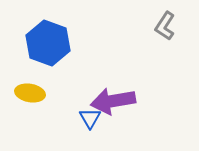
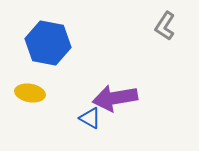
blue hexagon: rotated 9 degrees counterclockwise
purple arrow: moved 2 px right, 3 px up
blue triangle: rotated 30 degrees counterclockwise
